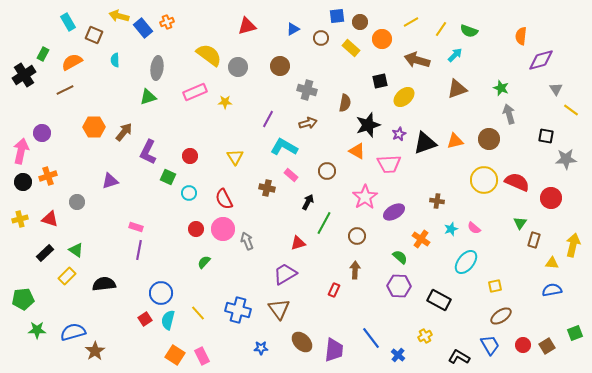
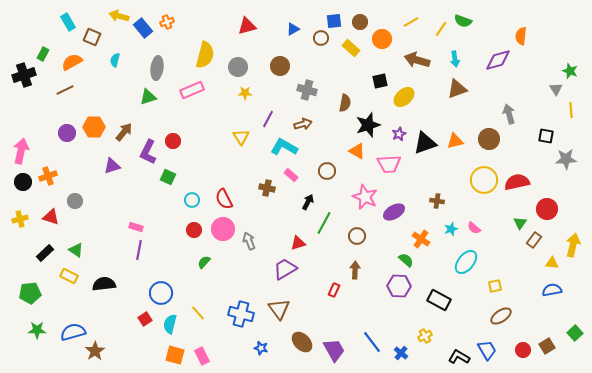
blue square at (337, 16): moved 3 px left, 5 px down
green semicircle at (469, 31): moved 6 px left, 10 px up
brown square at (94, 35): moved 2 px left, 2 px down
yellow semicircle at (209, 55): moved 4 px left; rotated 68 degrees clockwise
cyan arrow at (455, 55): moved 4 px down; rotated 126 degrees clockwise
cyan semicircle at (115, 60): rotated 16 degrees clockwise
purple diamond at (541, 60): moved 43 px left
black cross at (24, 75): rotated 15 degrees clockwise
green star at (501, 88): moved 69 px right, 17 px up
pink rectangle at (195, 92): moved 3 px left, 2 px up
yellow star at (225, 102): moved 20 px right, 9 px up
yellow line at (571, 110): rotated 49 degrees clockwise
brown arrow at (308, 123): moved 5 px left, 1 px down
purple circle at (42, 133): moved 25 px right
red circle at (190, 156): moved 17 px left, 15 px up
yellow triangle at (235, 157): moved 6 px right, 20 px up
purple triangle at (110, 181): moved 2 px right, 15 px up
red semicircle at (517, 182): rotated 35 degrees counterclockwise
cyan circle at (189, 193): moved 3 px right, 7 px down
pink star at (365, 197): rotated 15 degrees counterclockwise
red circle at (551, 198): moved 4 px left, 11 px down
gray circle at (77, 202): moved 2 px left, 1 px up
red triangle at (50, 219): moved 1 px right, 2 px up
red circle at (196, 229): moved 2 px left, 1 px down
brown rectangle at (534, 240): rotated 21 degrees clockwise
gray arrow at (247, 241): moved 2 px right
green semicircle at (400, 257): moved 6 px right, 3 px down
purple trapezoid at (285, 274): moved 5 px up
yellow rectangle at (67, 276): moved 2 px right; rotated 72 degrees clockwise
green pentagon at (23, 299): moved 7 px right, 6 px up
blue cross at (238, 310): moved 3 px right, 4 px down
cyan semicircle at (168, 320): moved 2 px right, 4 px down
green square at (575, 333): rotated 21 degrees counterclockwise
blue line at (371, 338): moved 1 px right, 4 px down
blue trapezoid at (490, 345): moved 3 px left, 5 px down
red circle at (523, 345): moved 5 px down
blue star at (261, 348): rotated 16 degrees clockwise
purple trapezoid at (334, 350): rotated 35 degrees counterclockwise
orange square at (175, 355): rotated 18 degrees counterclockwise
blue cross at (398, 355): moved 3 px right, 2 px up
